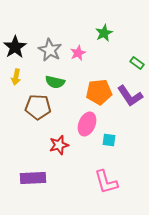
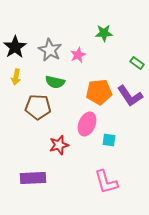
green star: rotated 24 degrees clockwise
pink star: moved 2 px down
